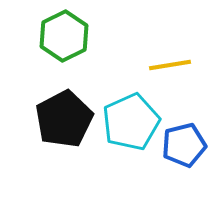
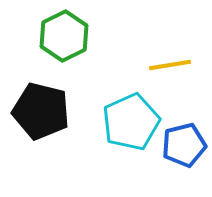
black pentagon: moved 23 px left, 8 px up; rotated 30 degrees counterclockwise
